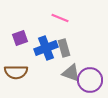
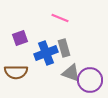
blue cross: moved 5 px down
